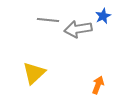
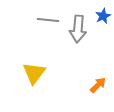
gray arrow: rotated 76 degrees counterclockwise
yellow triangle: rotated 10 degrees counterclockwise
orange arrow: rotated 24 degrees clockwise
